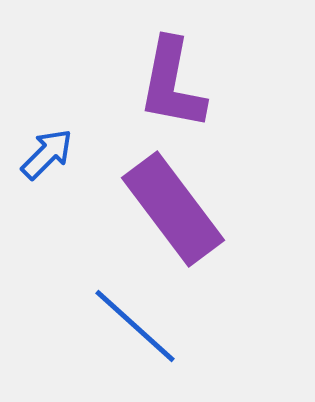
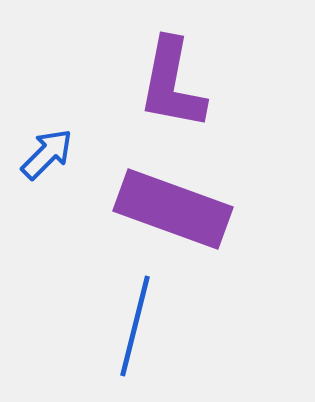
purple rectangle: rotated 33 degrees counterclockwise
blue line: rotated 62 degrees clockwise
